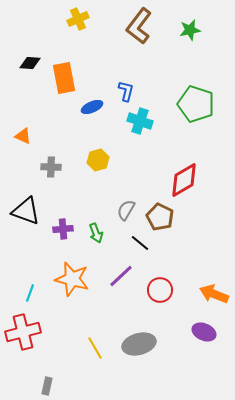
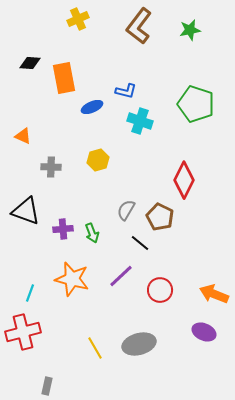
blue L-shape: rotated 90 degrees clockwise
red diamond: rotated 33 degrees counterclockwise
green arrow: moved 4 px left
